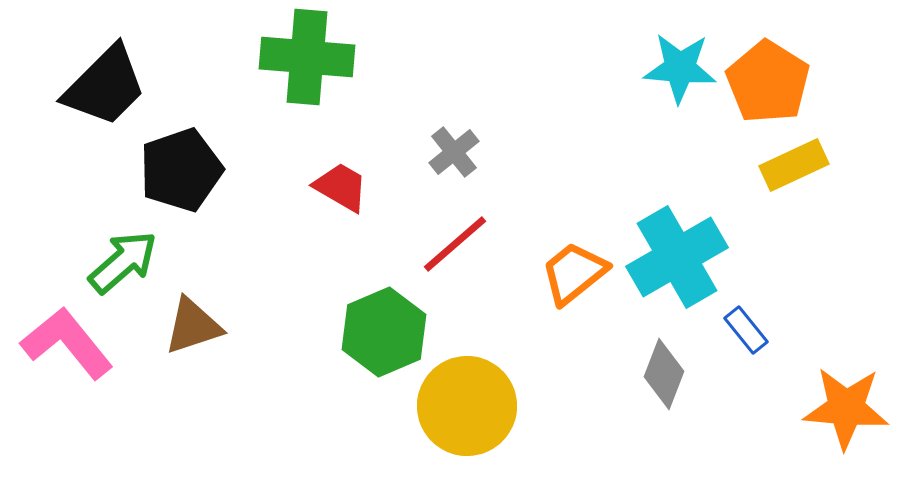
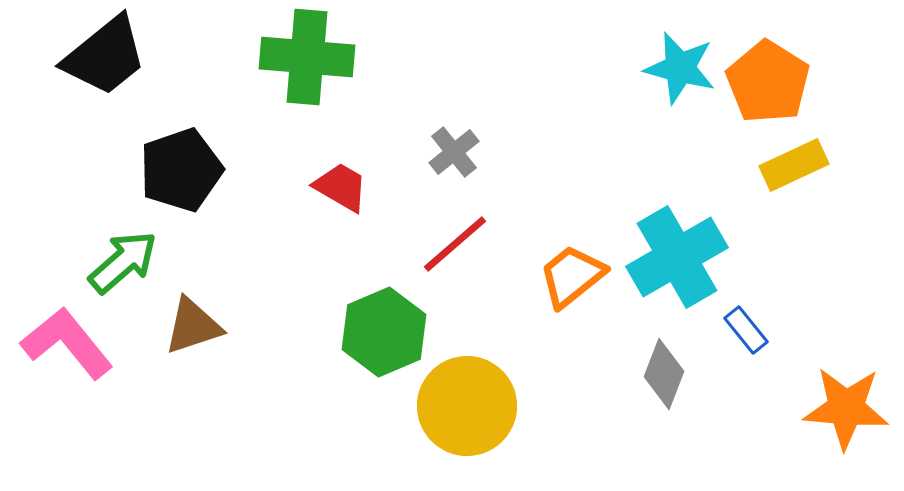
cyan star: rotated 10 degrees clockwise
black trapezoid: moved 30 px up; rotated 6 degrees clockwise
orange trapezoid: moved 2 px left, 3 px down
